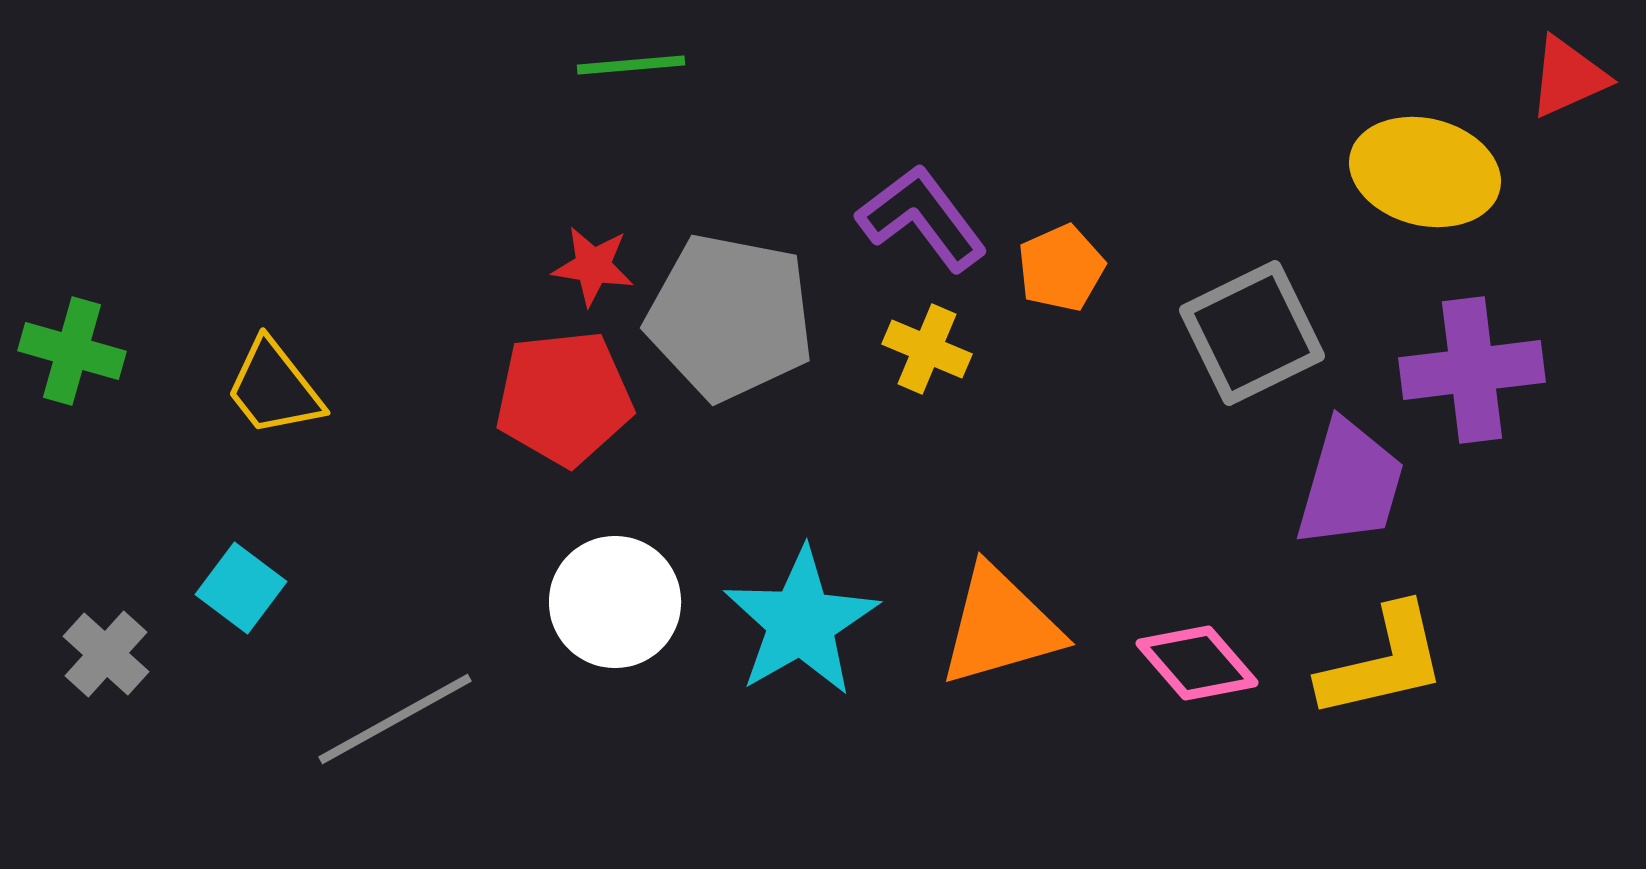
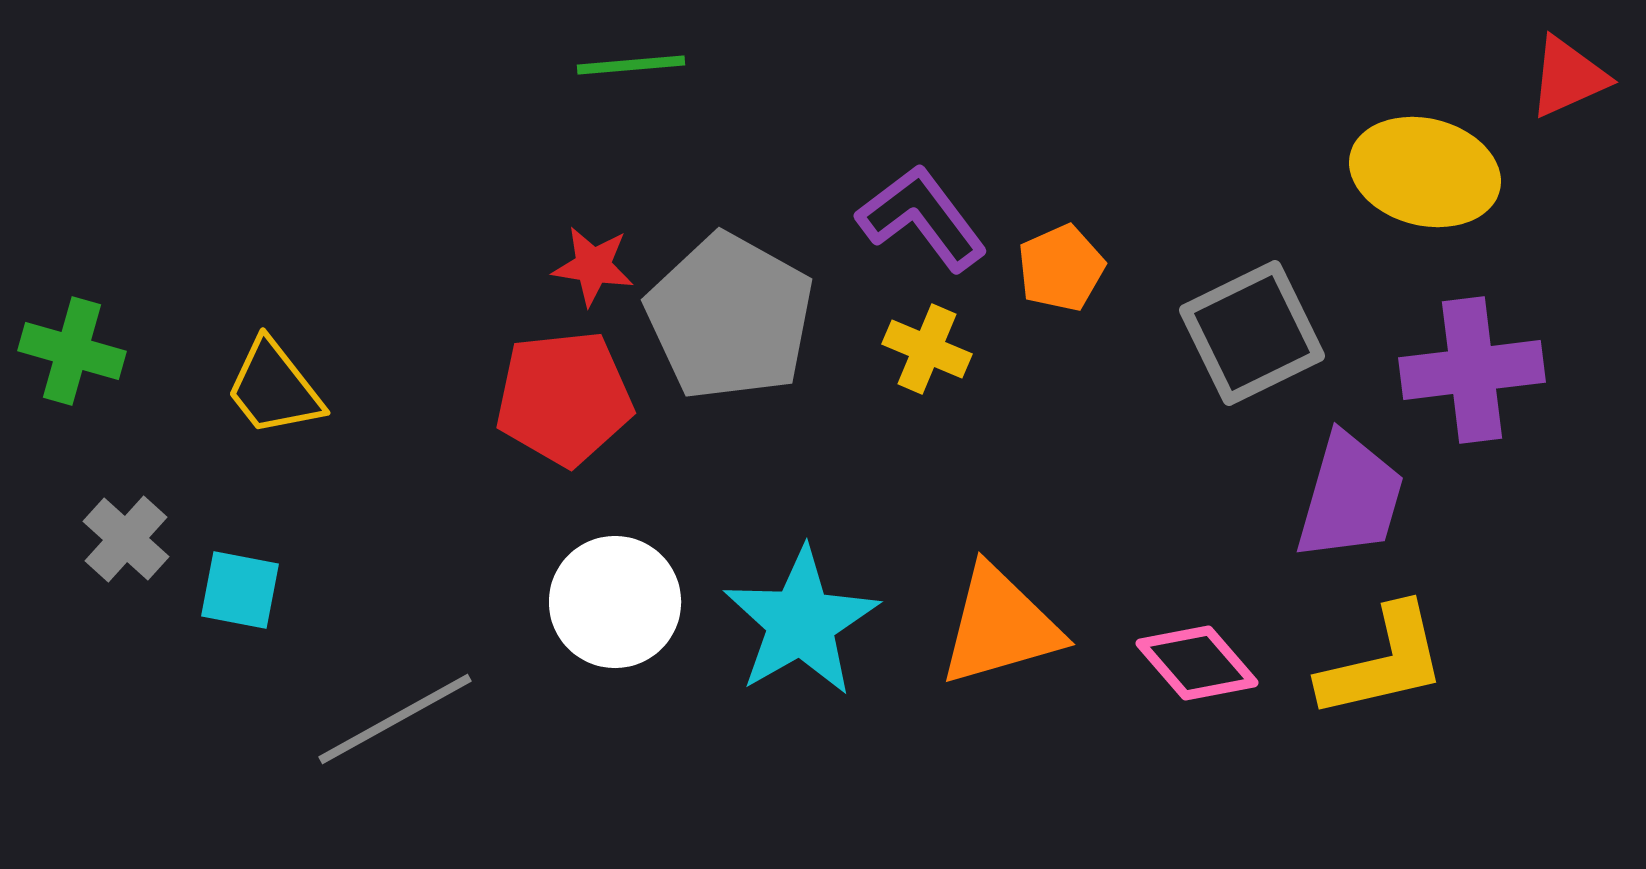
gray pentagon: rotated 18 degrees clockwise
purple trapezoid: moved 13 px down
cyan square: moved 1 px left, 2 px down; rotated 26 degrees counterclockwise
gray cross: moved 20 px right, 115 px up
